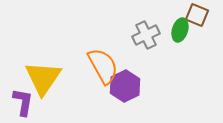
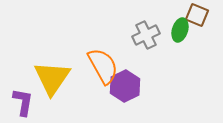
yellow triangle: moved 9 px right
